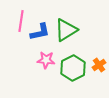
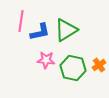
green hexagon: rotated 20 degrees counterclockwise
